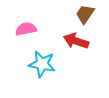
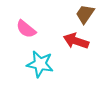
pink semicircle: rotated 130 degrees counterclockwise
cyan star: moved 2 px left
